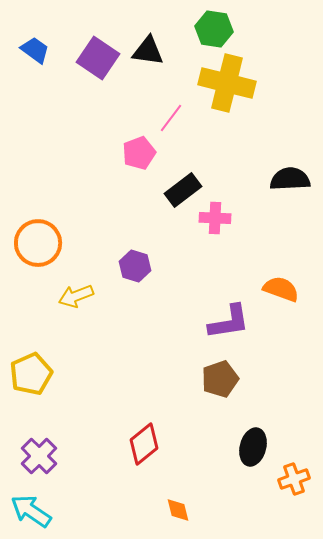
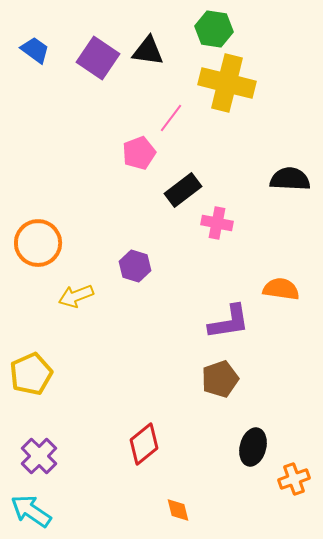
black semicircle: rotated 6 degrees clockwise
pink cross: moved 2 px right, 5 px down; rotated 8 degrees clockwise
orange semicircle: rotated 12 degrees counterclockwise
